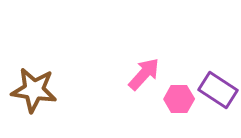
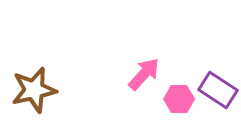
brown star: rotated 21 degrees counterclockwise
